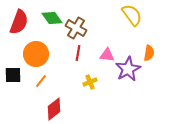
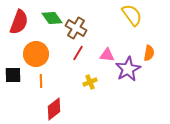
red line: rotated 21 degrees clockwise
orange line: rotated 40 degrees counterclockwise
